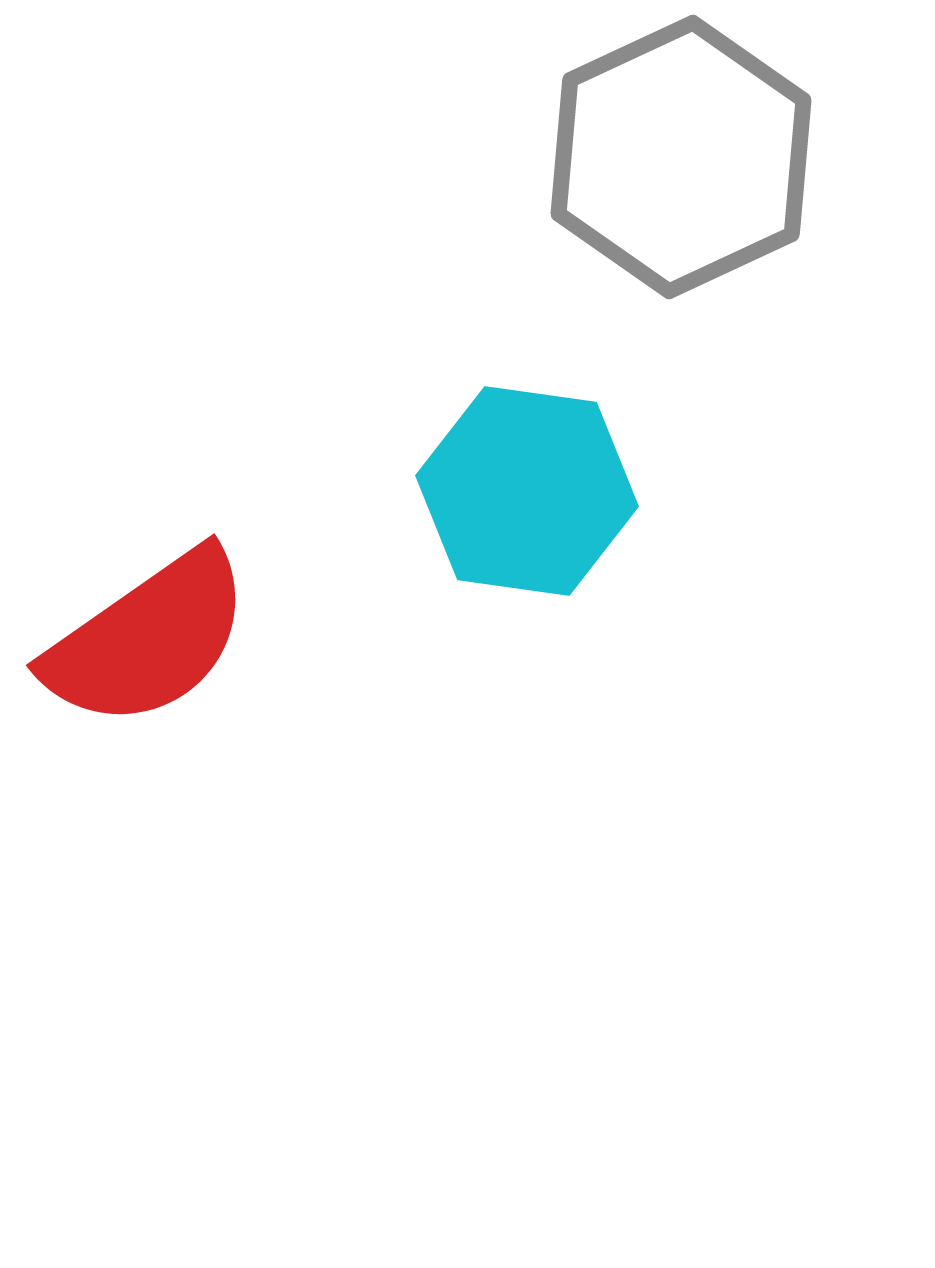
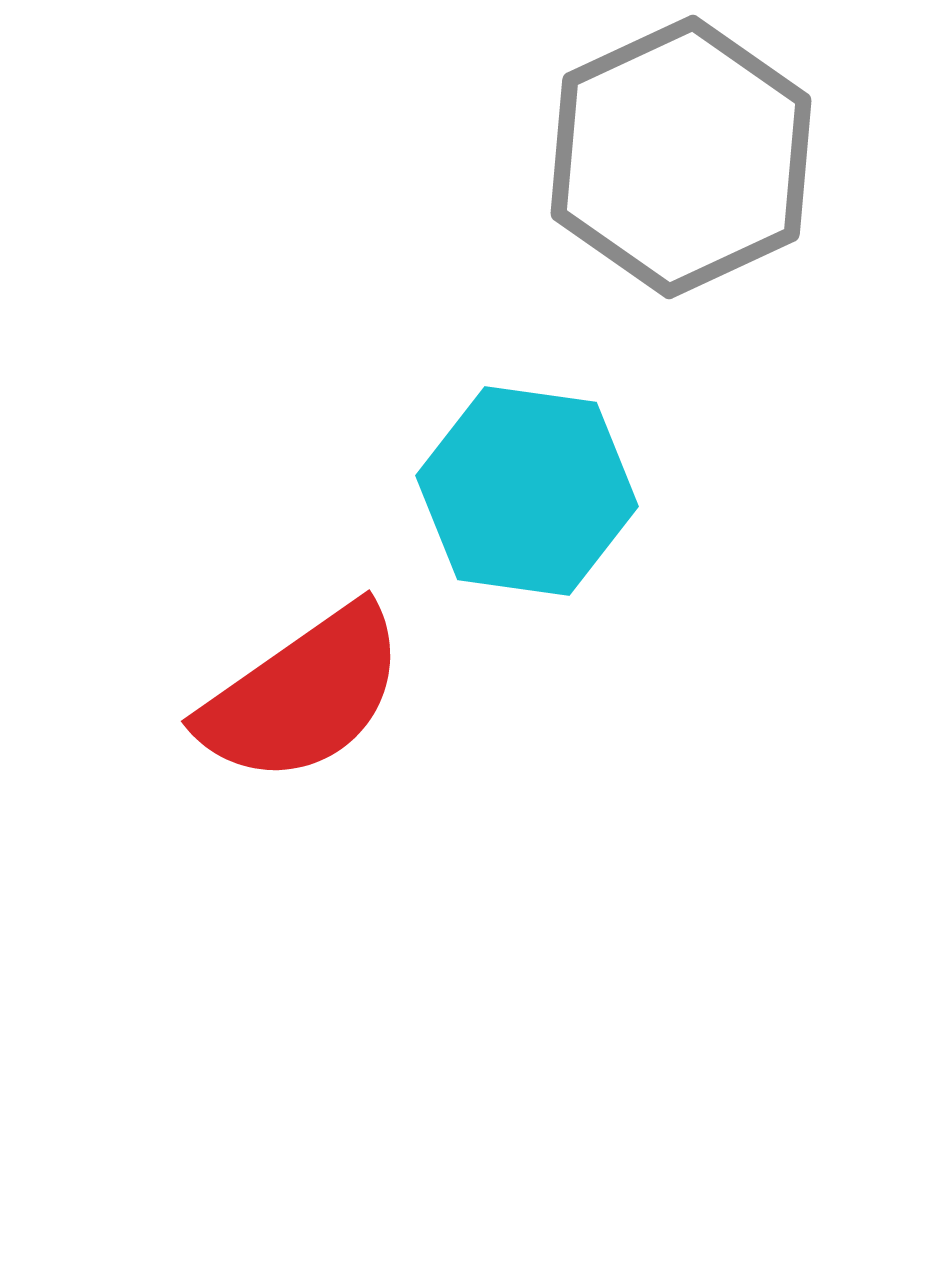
red semicircle: moved 155 px right, 56 px down
